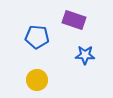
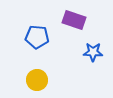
blue star: moved 8 px right, 3 px up
